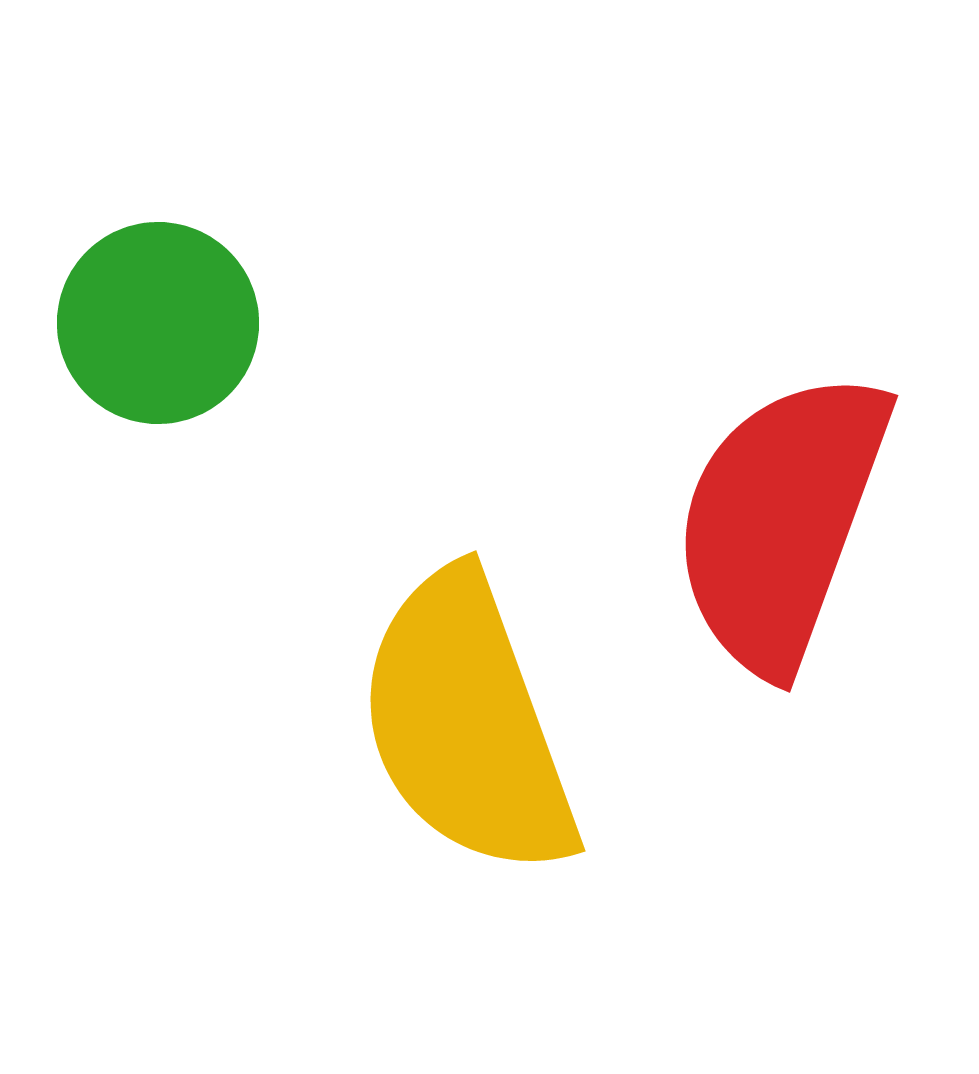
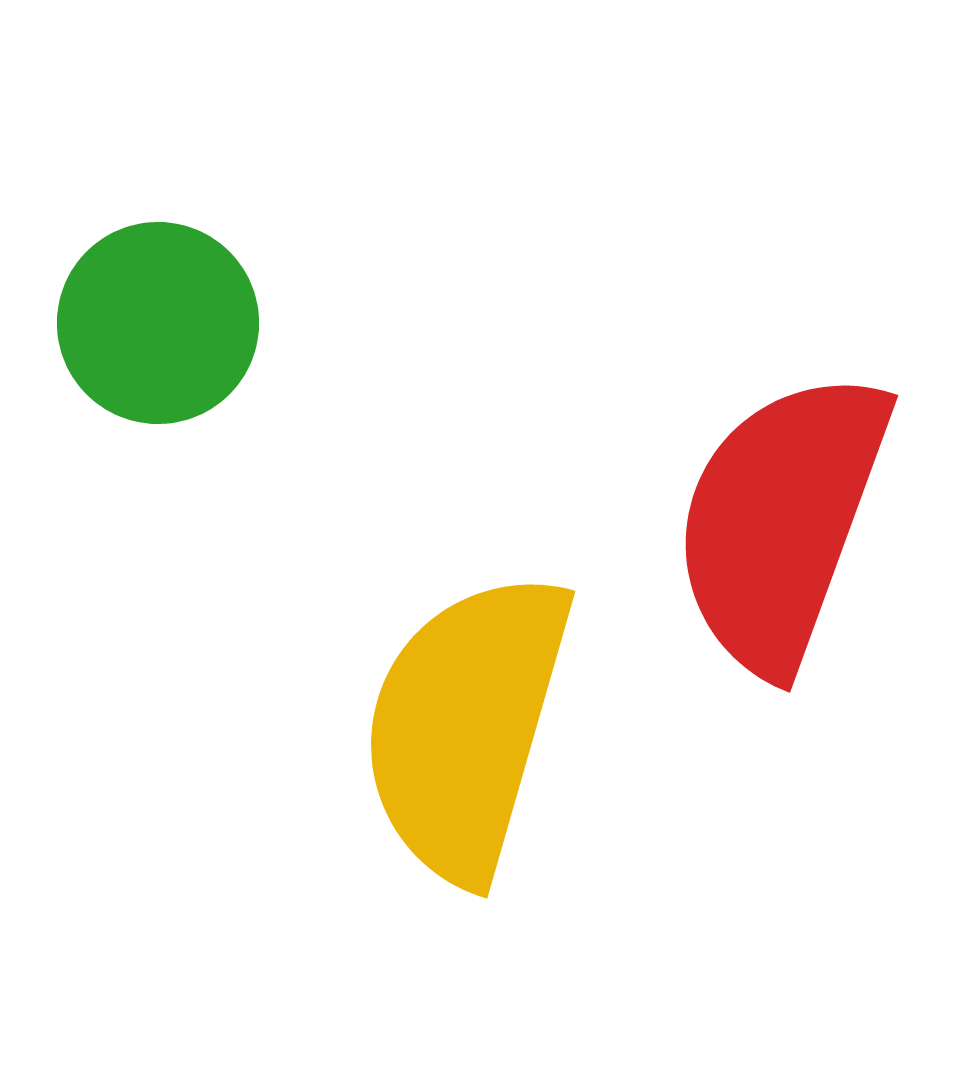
yellow semicircle: moved 1 px left, 2 px down; rotated 36 degrees clockwise
